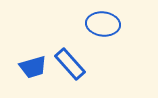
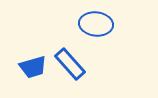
blue ellipse: moved 7 px left
